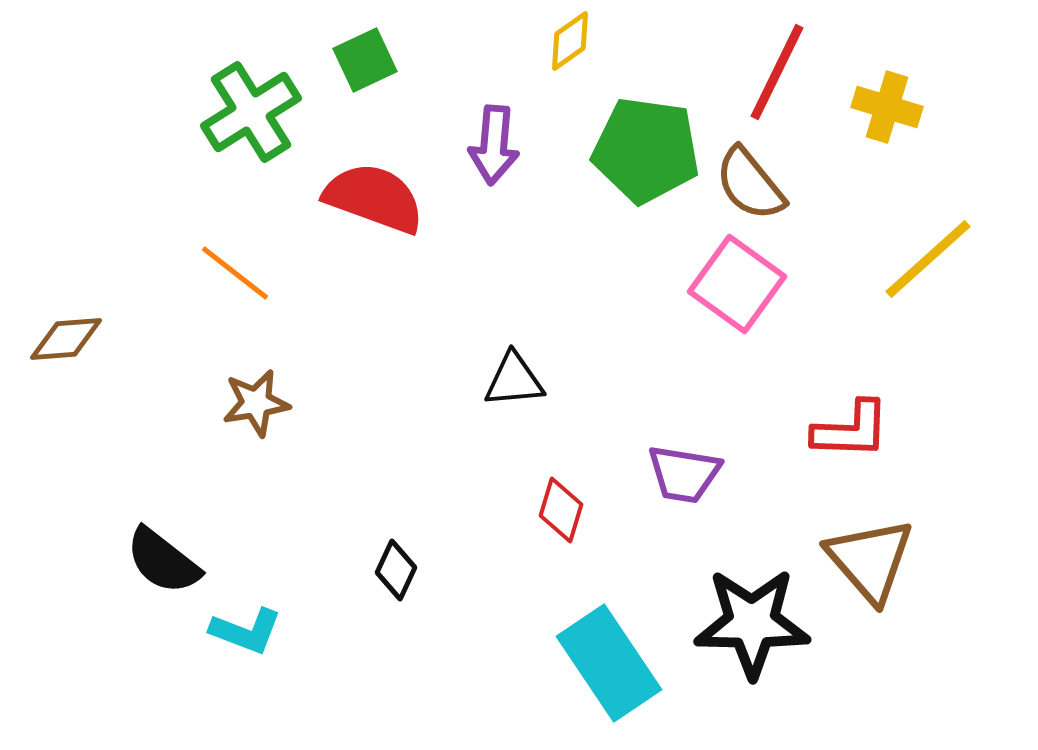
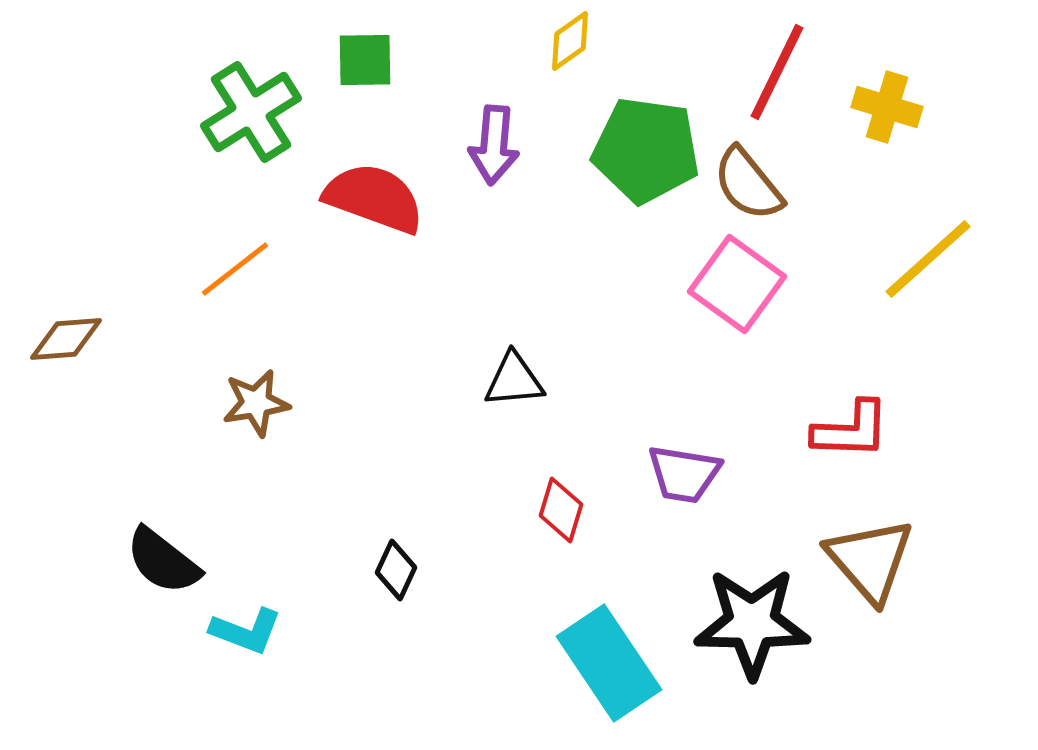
green square: rotated 24 degrees clockwise
brown semicircle: moved 2 px left
orange line: moved 4 px up; rotated 76 degrees counterclockwise
